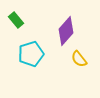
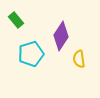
purple diamond: moved 5 px left, 5 px down; rotated 8 degrees counterclockwise
yellow semicircle: rotated 30 degrees clockwise
